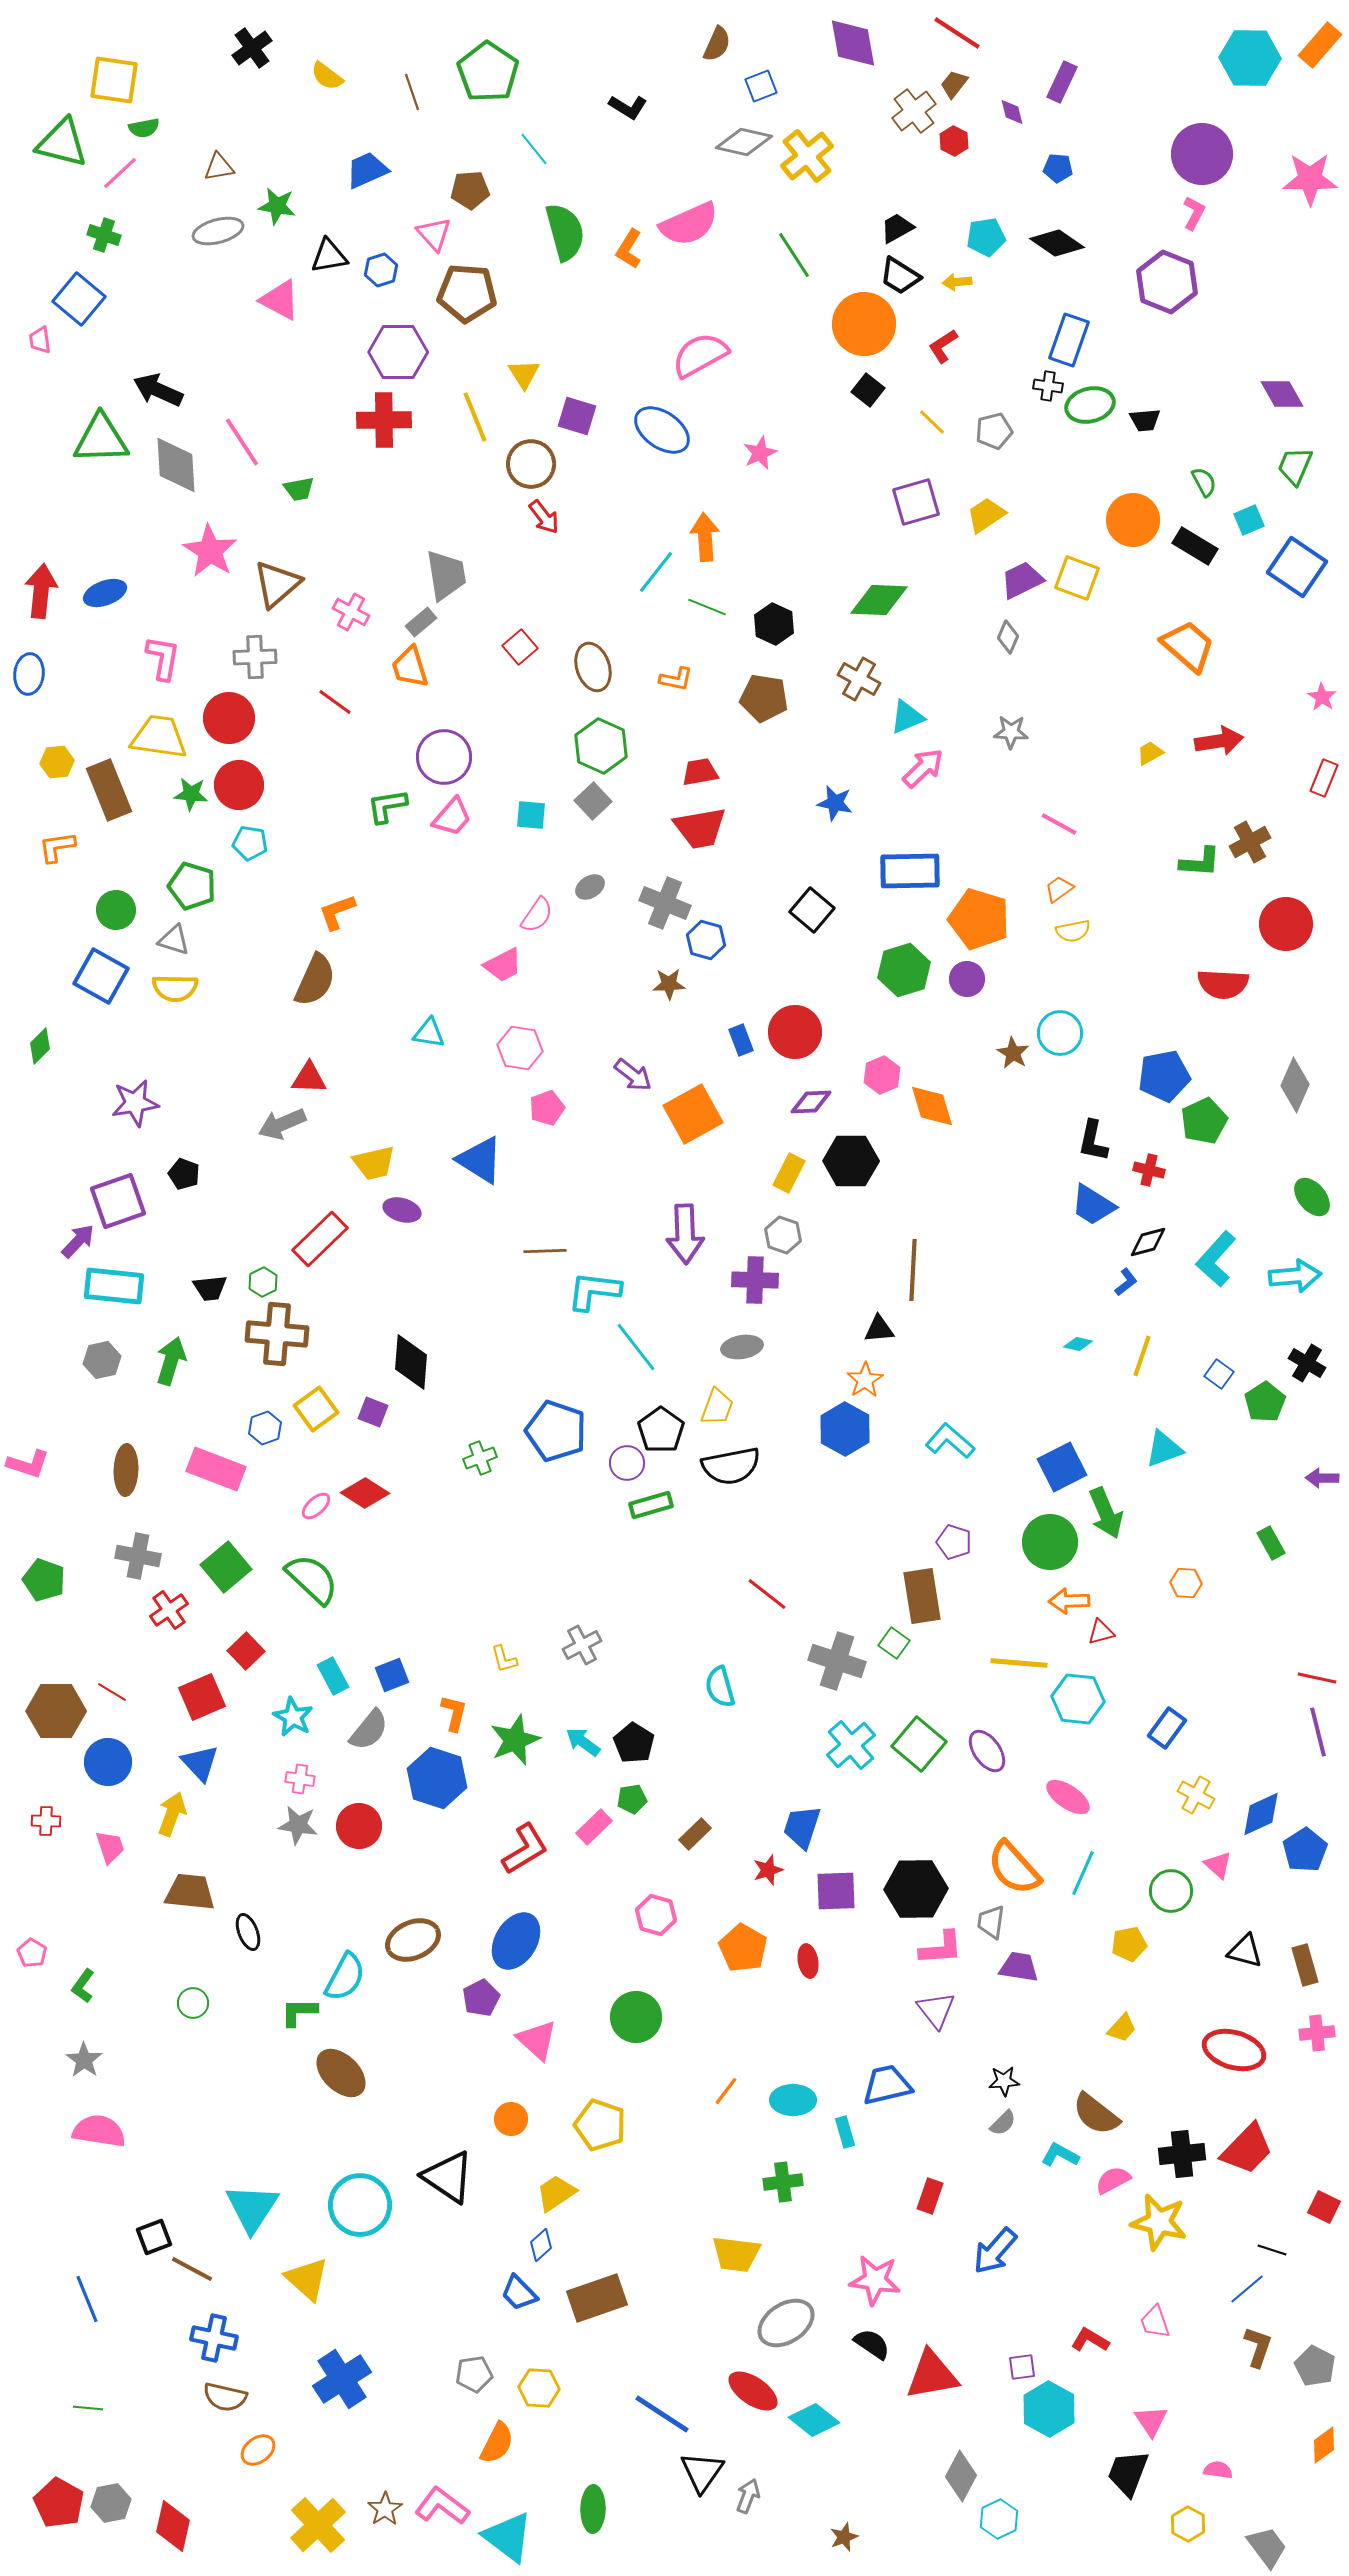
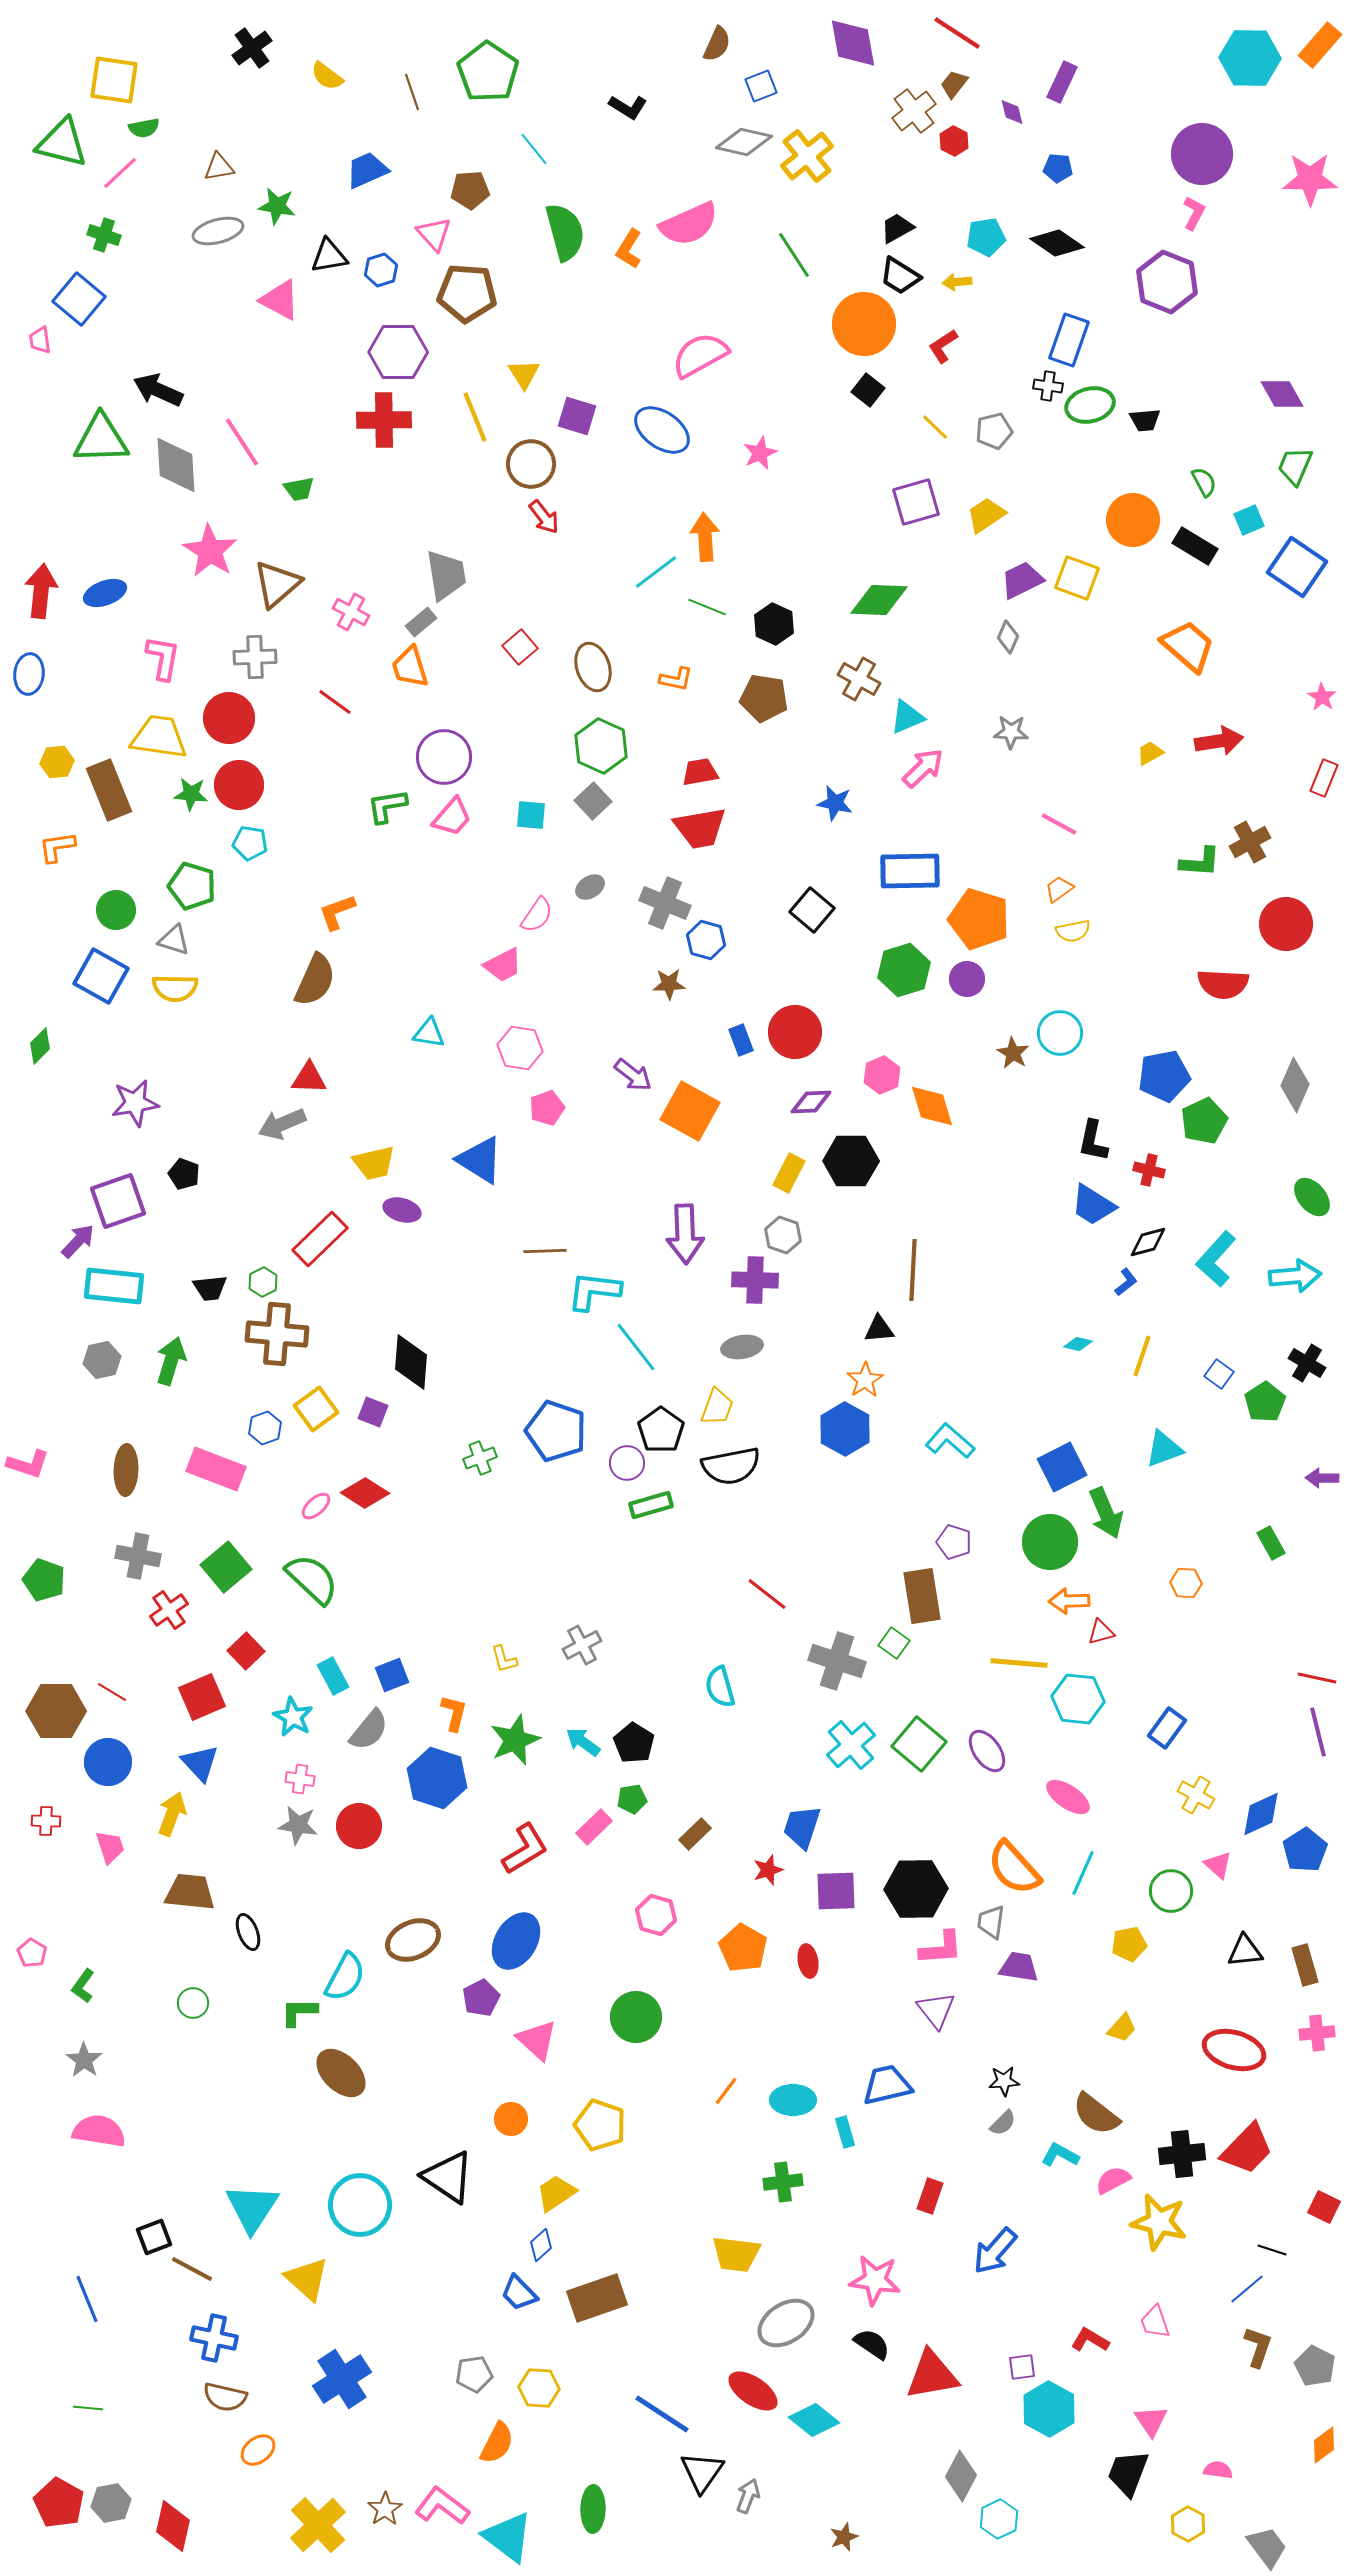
yellow line at (932, 422): moved 3 px right, 5 px down
cyan line at (656, 572): rotated 15 degrees clockwise
orange square at (693, 1114): moved 3 px left, 3 px up; rotated 32 degrees counterclockwise
black triangle at (1245, 1951): rotated 21 degrees counterclockwise
